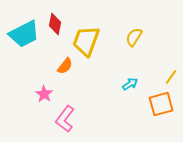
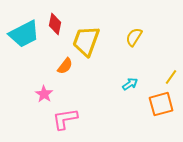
pink L-shape: rotated 44 degrees clockwise
